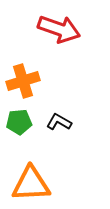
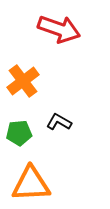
orange cross: rotated 20 degrees counterclockwise
green pentagon: moved 11 px down
